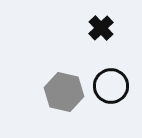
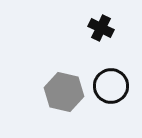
black cross: rotated 20 degrees counterclockwise
